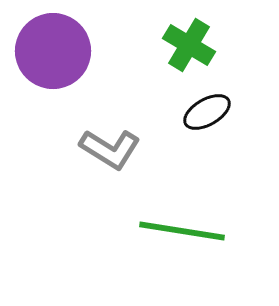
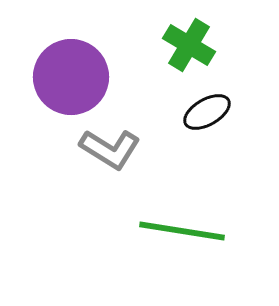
purple circle: moved 18 px right, 26 px down
